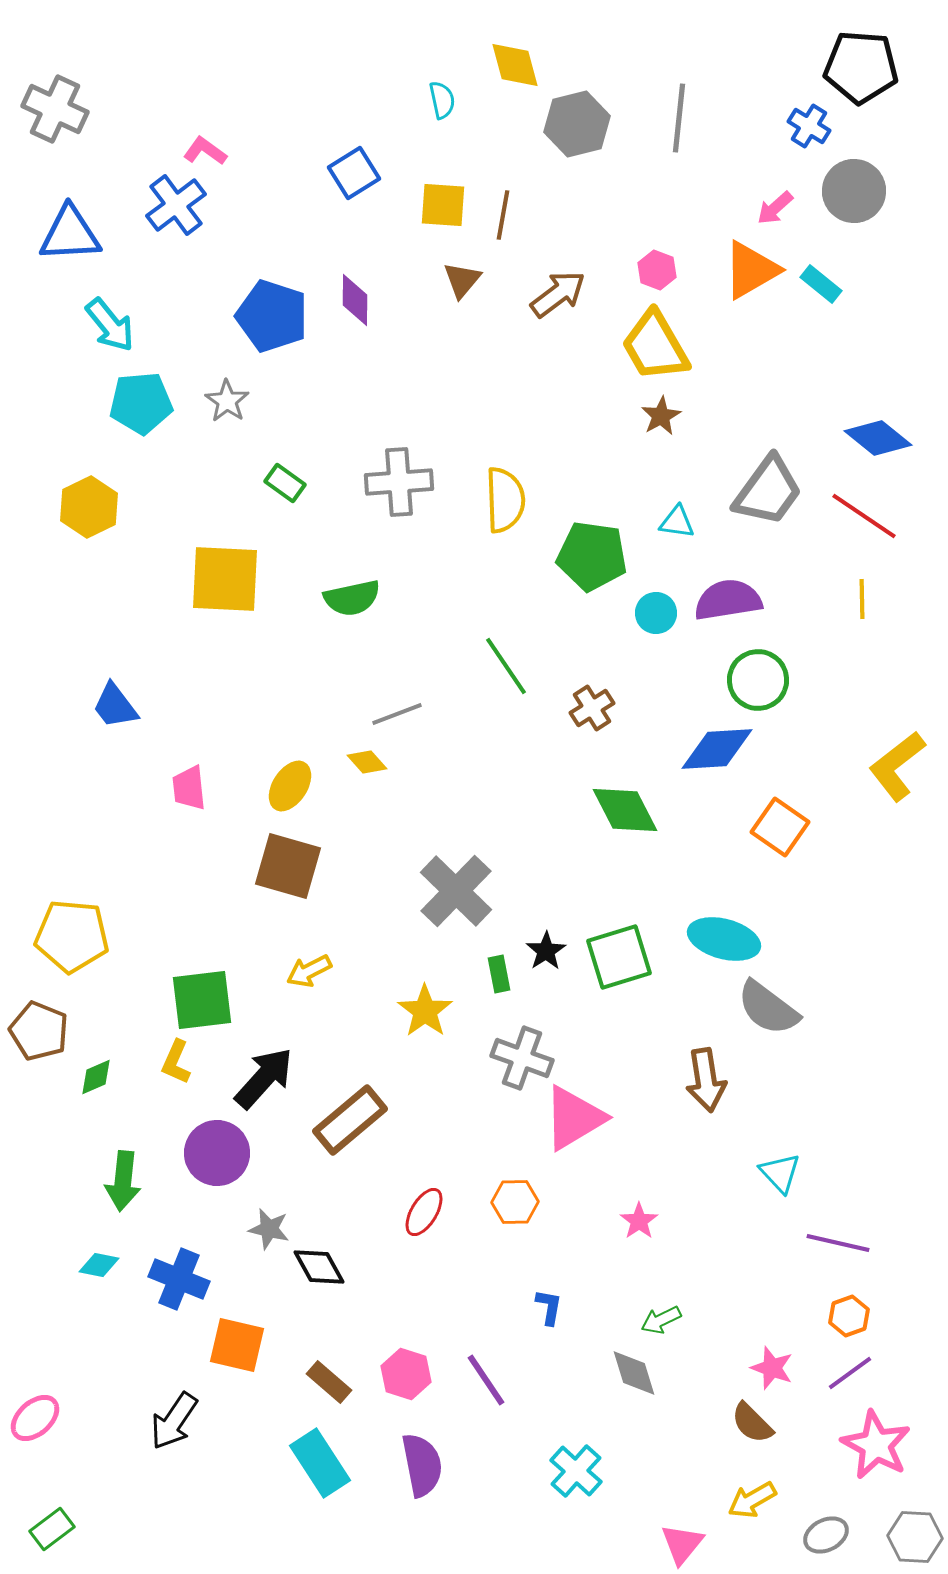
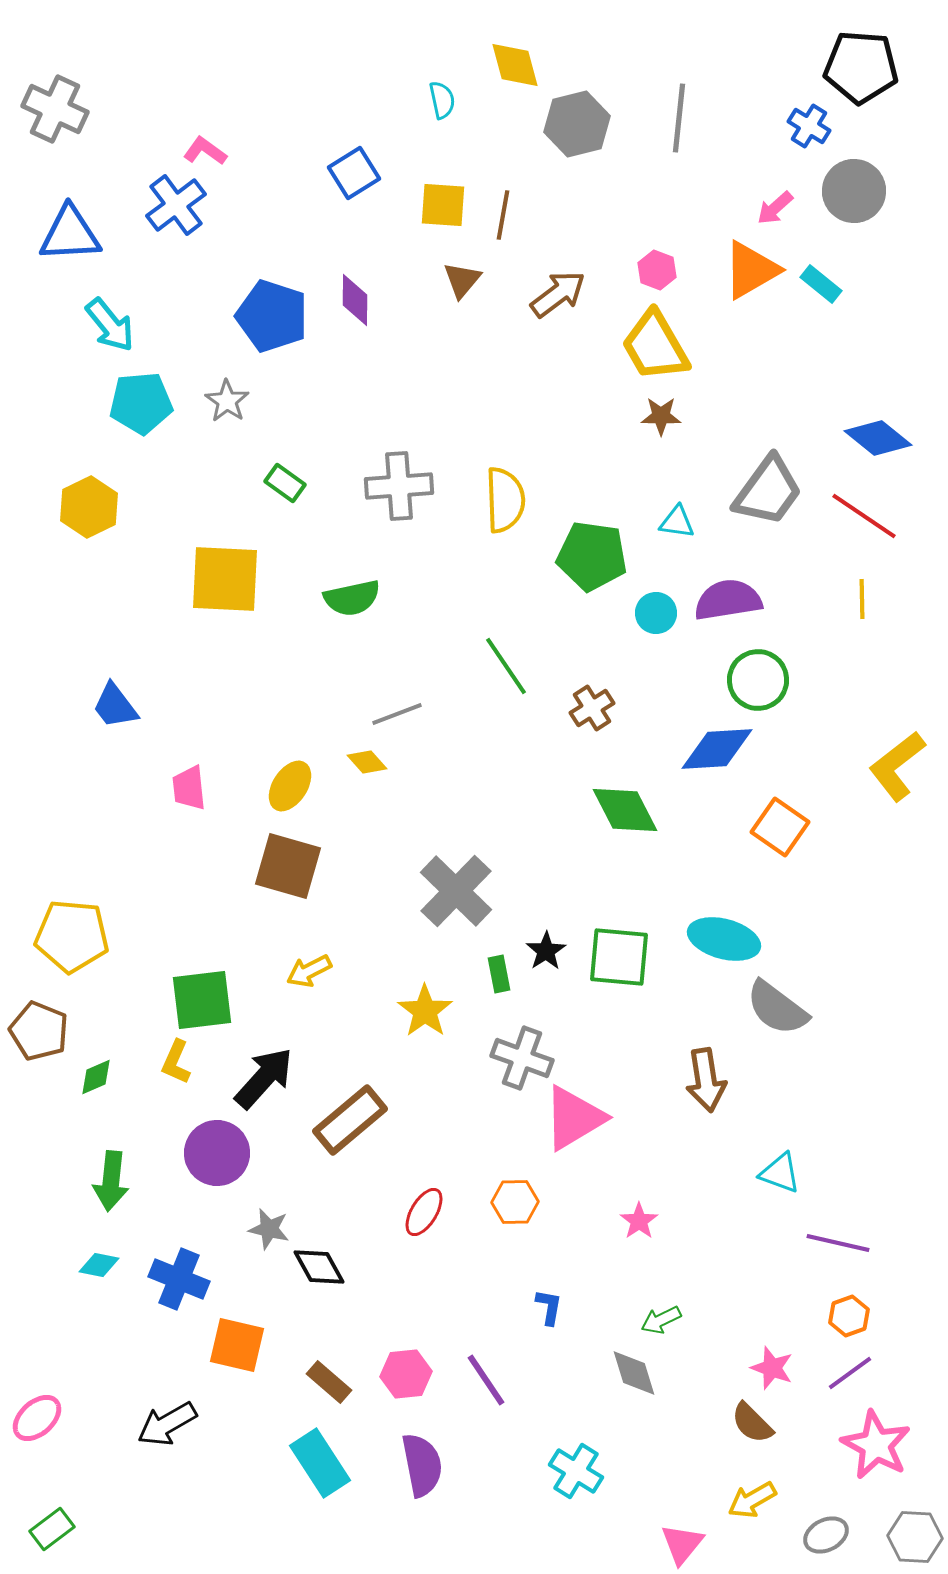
brown star at (661, 416): rotated 30 degrees clockwise
gray cross at (399, 482): moved 4 px down
green square at (619, 957): rotated 22 degrees clockwise
gray semicircle at (768, 1008): moved 9 px right
cyan triangle at (780, 1173): rotated 27 degrees counterclockwise
green arrow at (123, 1181): moved 12 px left
pink hexagon at (406, 1374): rotated 24 degrees counterclockwise
pink ellipse at (35, 1418): moved 2 px right
black arrow at (174, 1421): moved 7 px left, 3 px down; rotated 26 degrees clockwise
cyan cross at (576, 1471): rotated 10 degrees counterclockwise
